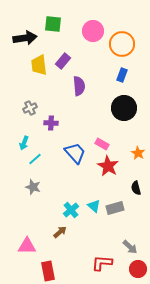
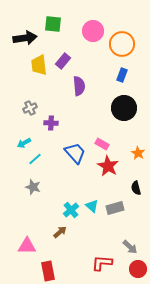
cyan arrow: rotated 40 degrees clockwise
cyan triangle: moved 2 px left
